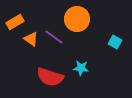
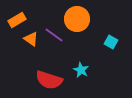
orange rectangle: moved 2 px right, 2 px up
purple line: moved 2 px up
cyan square: moved 4 px left
cyan star: moved 2 px down; rotated 21 degrees clockwise
red semicircle: moved 1 px left, 3 px down
